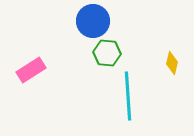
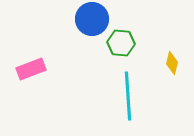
blue circle: moved 1 px left, 2 px up
green hexagon: moved 14 px right, 10 px up
pink rectangle: moved 1 px up; rotated 12 degrees clockwise
